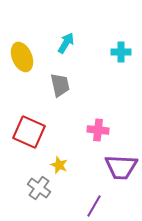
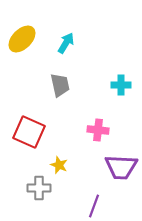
cyan cross: moved 33 px down
yellow ellipse: moved 18 px up; rotated 68 degrees clockwise
gray cross: rotated 35 degrees counterclockwise
purple line: rotated 10 degrees counterclockwise
